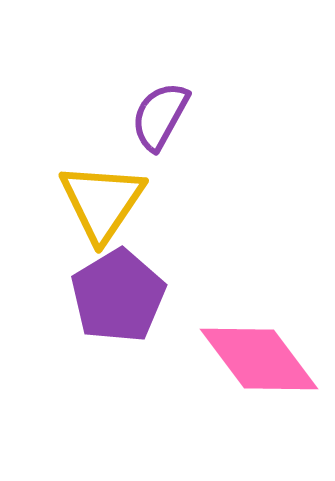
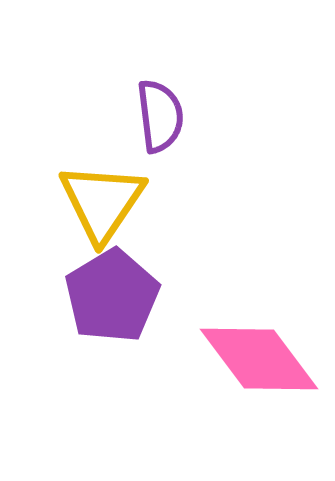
purple semicircle: rotated 144 degrees clockwise
purple pentagon: moved 6 px left
